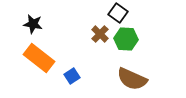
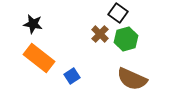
green hexagon: rotated 20 degrees counterclockwise
